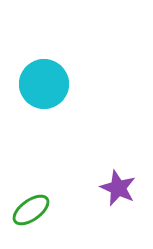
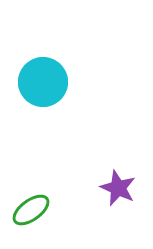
cyan circle: moved 1 px left, 2 px up
